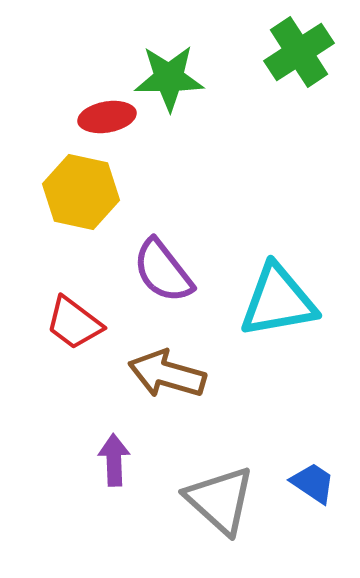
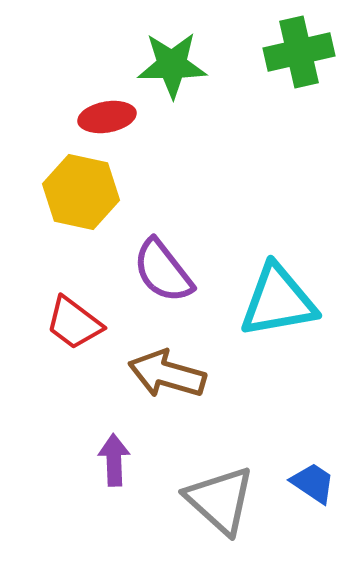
green cross: rotated 20 degrees clockwise
green star: moved 3 px right, 13 px up
